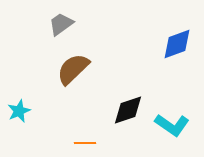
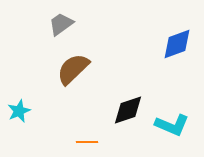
cyan L-shape: rotated 12 degrees counterclockwise
orange line: moved 2 px right, 1 px up
